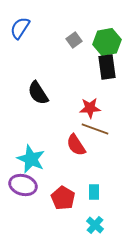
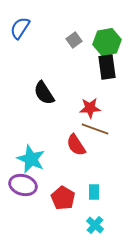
black semicircle: moved 6 px right
